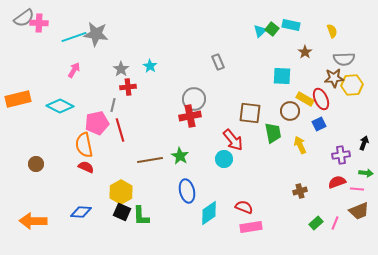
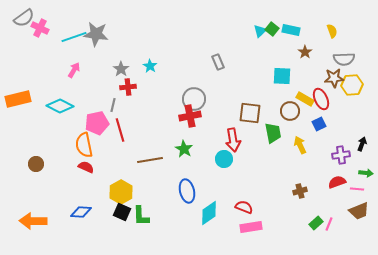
pink cross at (39, 23): moved 1 px right, 5 px down; rotated 24 degrees clockwise
cyan rectangle at (291, 25): moved 5 px down
red arrow at (233, 140): rotated 30 degrees clockwise
black arrow at (364, 143): moved 2 px left, 1 px down
green star at (180, 156): moved 4 px right, 7 px up
pink line at (335, 223): moved 6 px left, 1 px down
